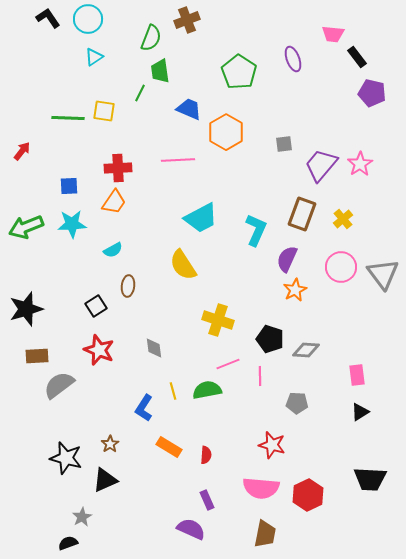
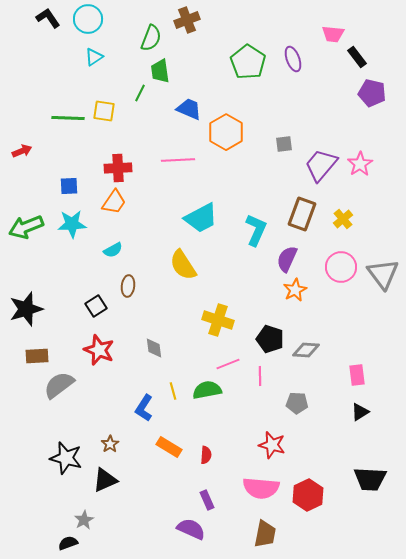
green pentagon at (239, 72): moved 9 px right, 10 px up
red arrow at (22, 151): rotated 30 degrees clockwise
gray star at (82, 517): moved 2 px right, 3 px down
